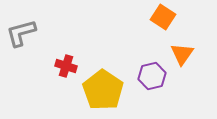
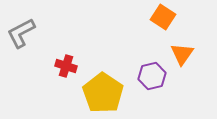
gray L-shape: rotated 12 degrees counterclockwise
yellow pentagon: moved 3 px down
